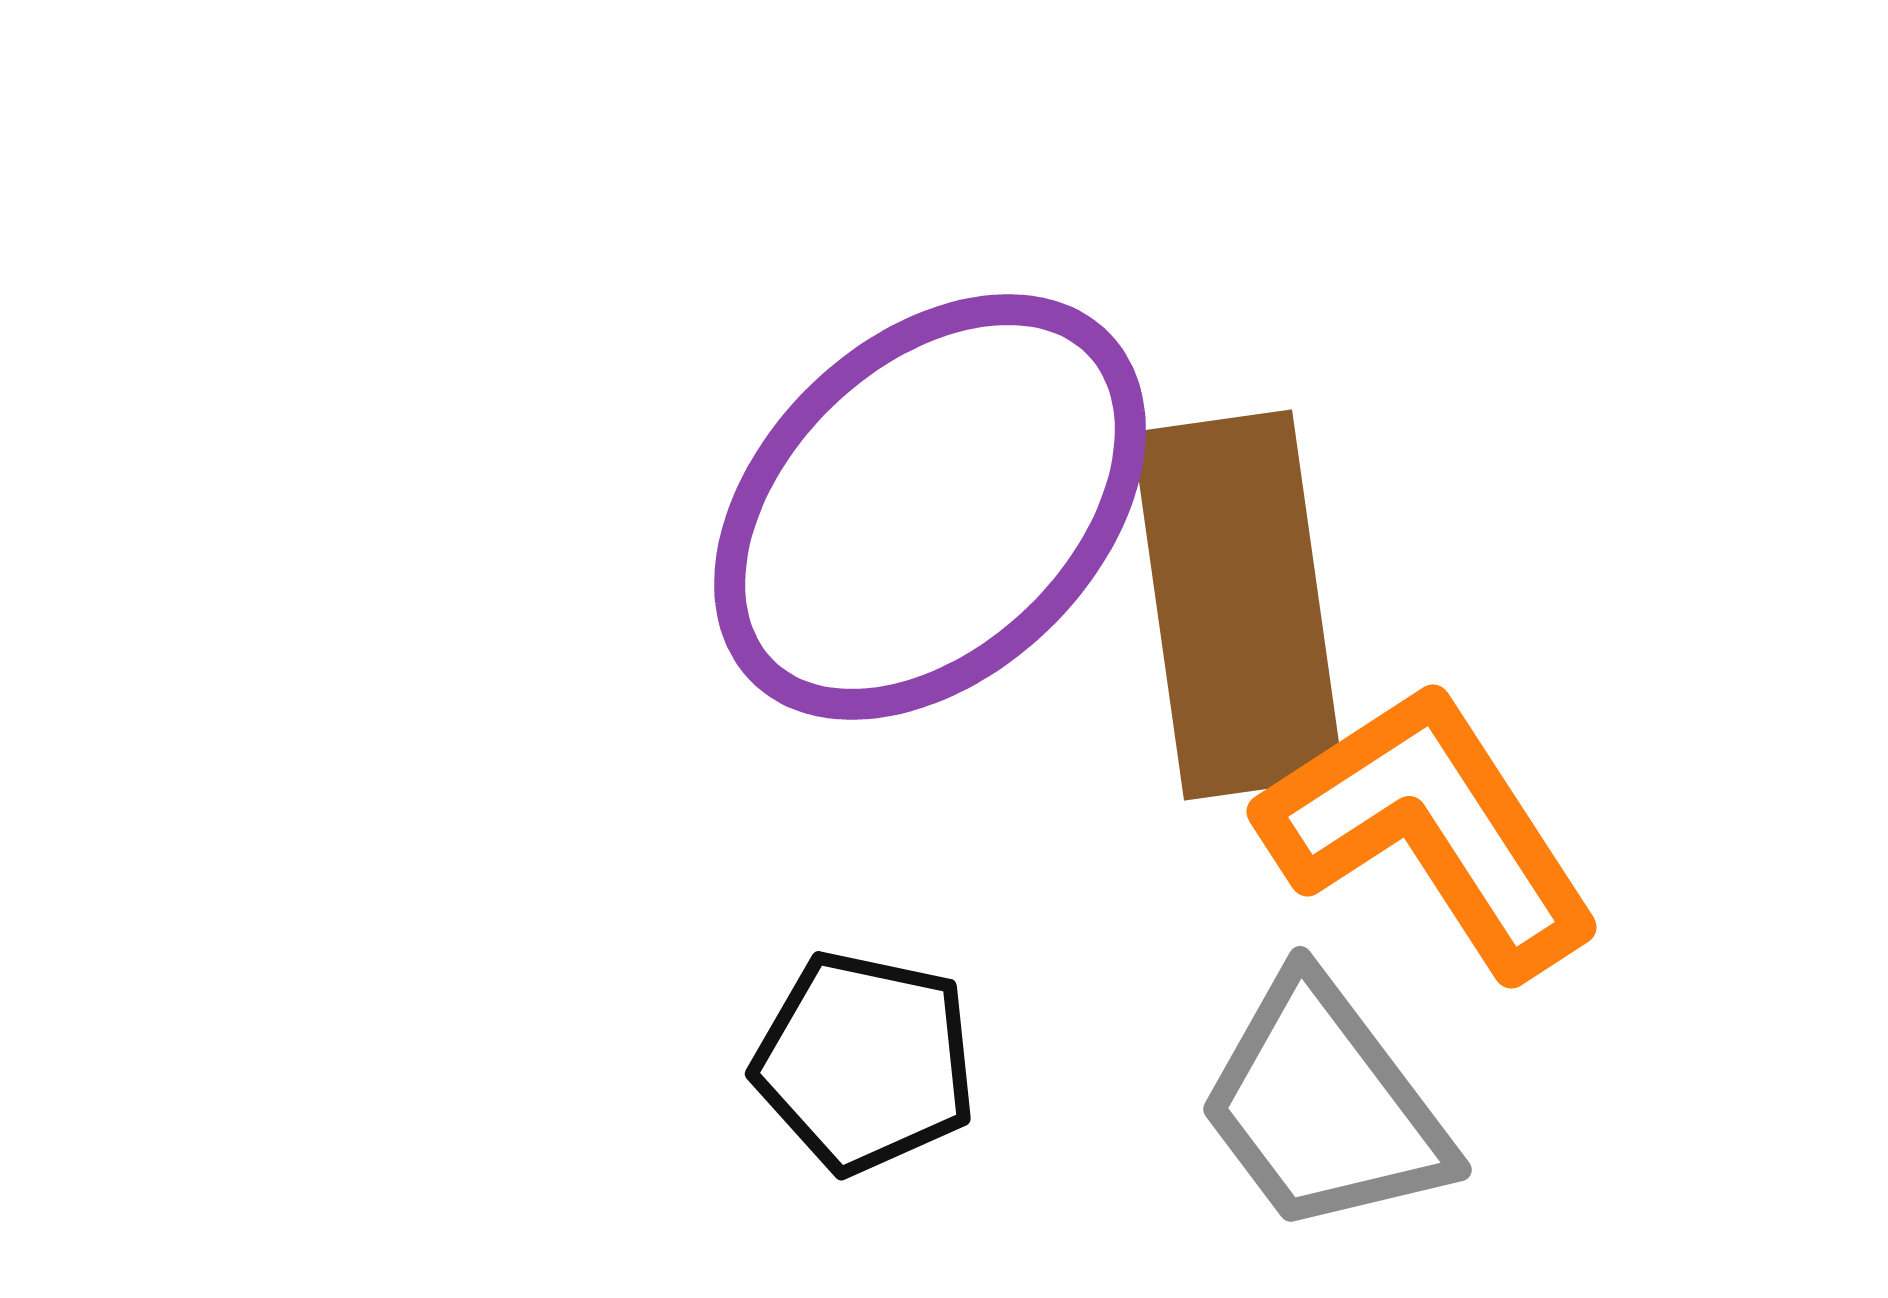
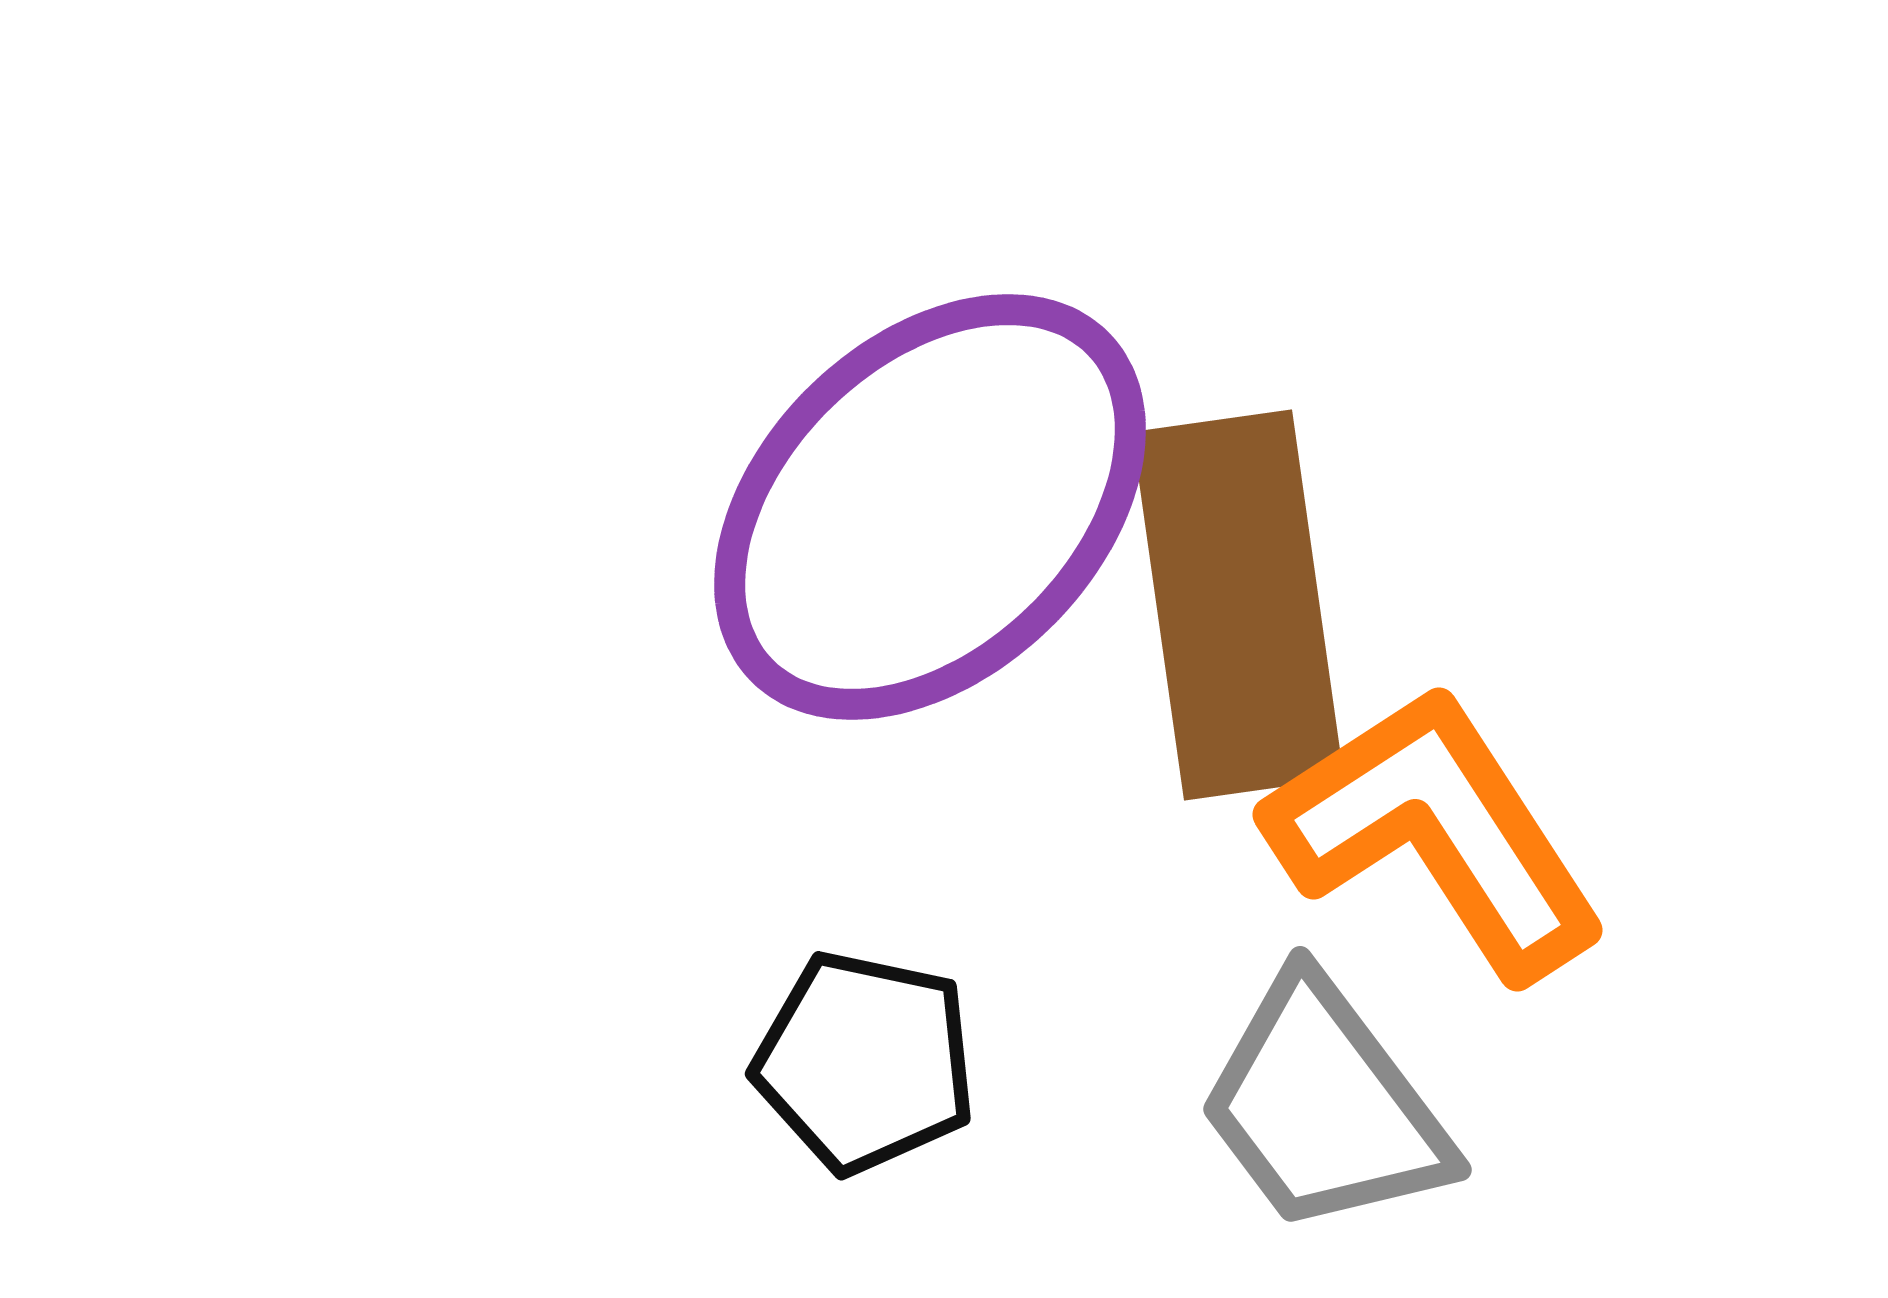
orange L-shape: moved 6 px right, 3 px down
